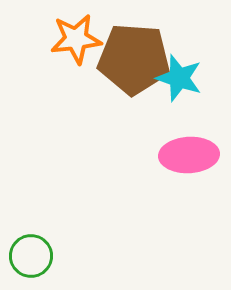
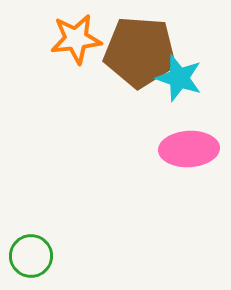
brown pentagon: moved 6 px right, 7 px up
pink ellipse: moved 6 px up
